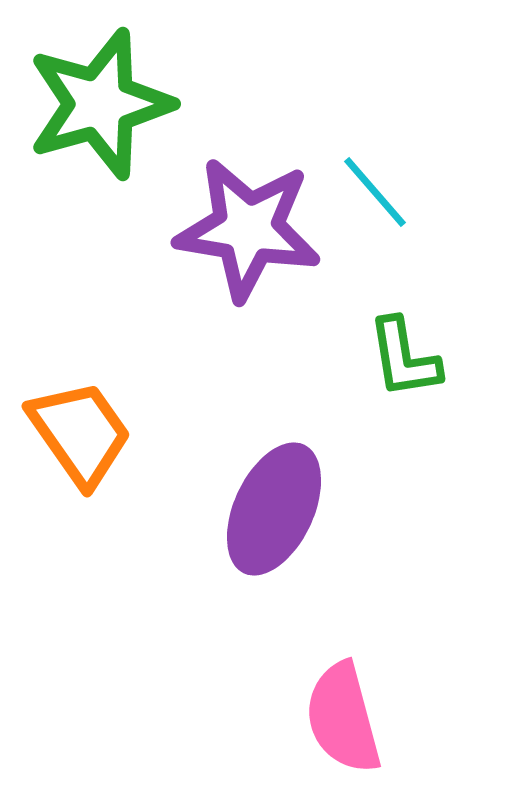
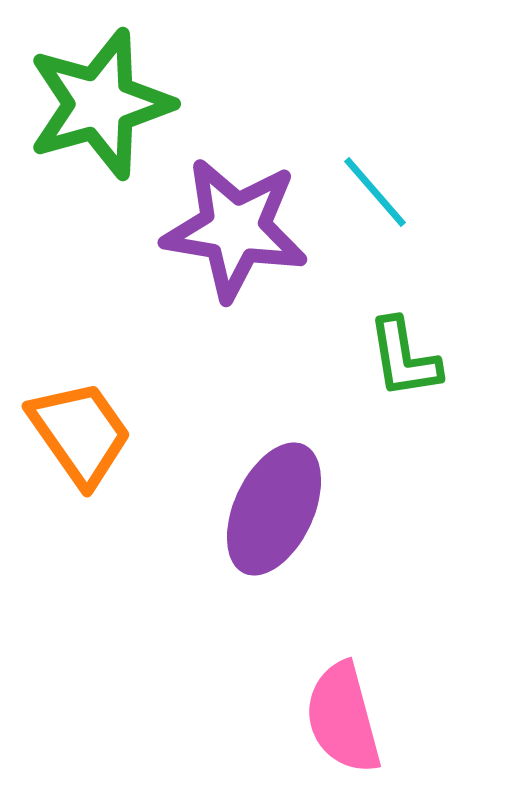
purple star: moved 13 px left
